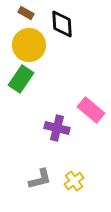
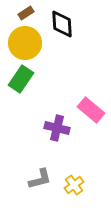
brown rectangle: rotated 63 degrees counterclockwise
yellow circle: moved 4 px left, 2 px up
yellow cross: moved 4 px down
